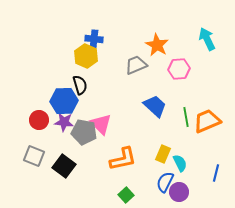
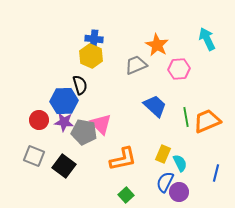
yellow hexagon: moved 5 px right
